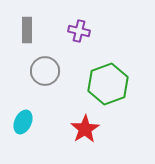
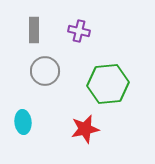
gray rectangle: moved 7 px right
green hexagon: rotated 15 degrees clockwise
cyan ellipse: rotated 30 degrees counterclockwise
red star: rotated 20 degrees clockwise
